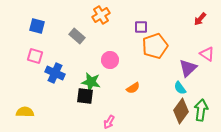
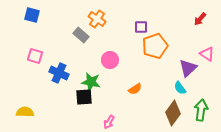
orange cross: moved 4 px left, 4 px down; rotated 24 degrees counterclockwise
blue square: moved 5 px left, 11 px up
gray rectangle: moved 4 px right, 1 px up
blue cross: moved 4 px right
orange semicircle: moved 2 px right, 1 px down
black square: moved 1 px left, 1 px down; rotated 12 degrees counterclockwise
brown diamond: moved 8 px left, 2 px down
